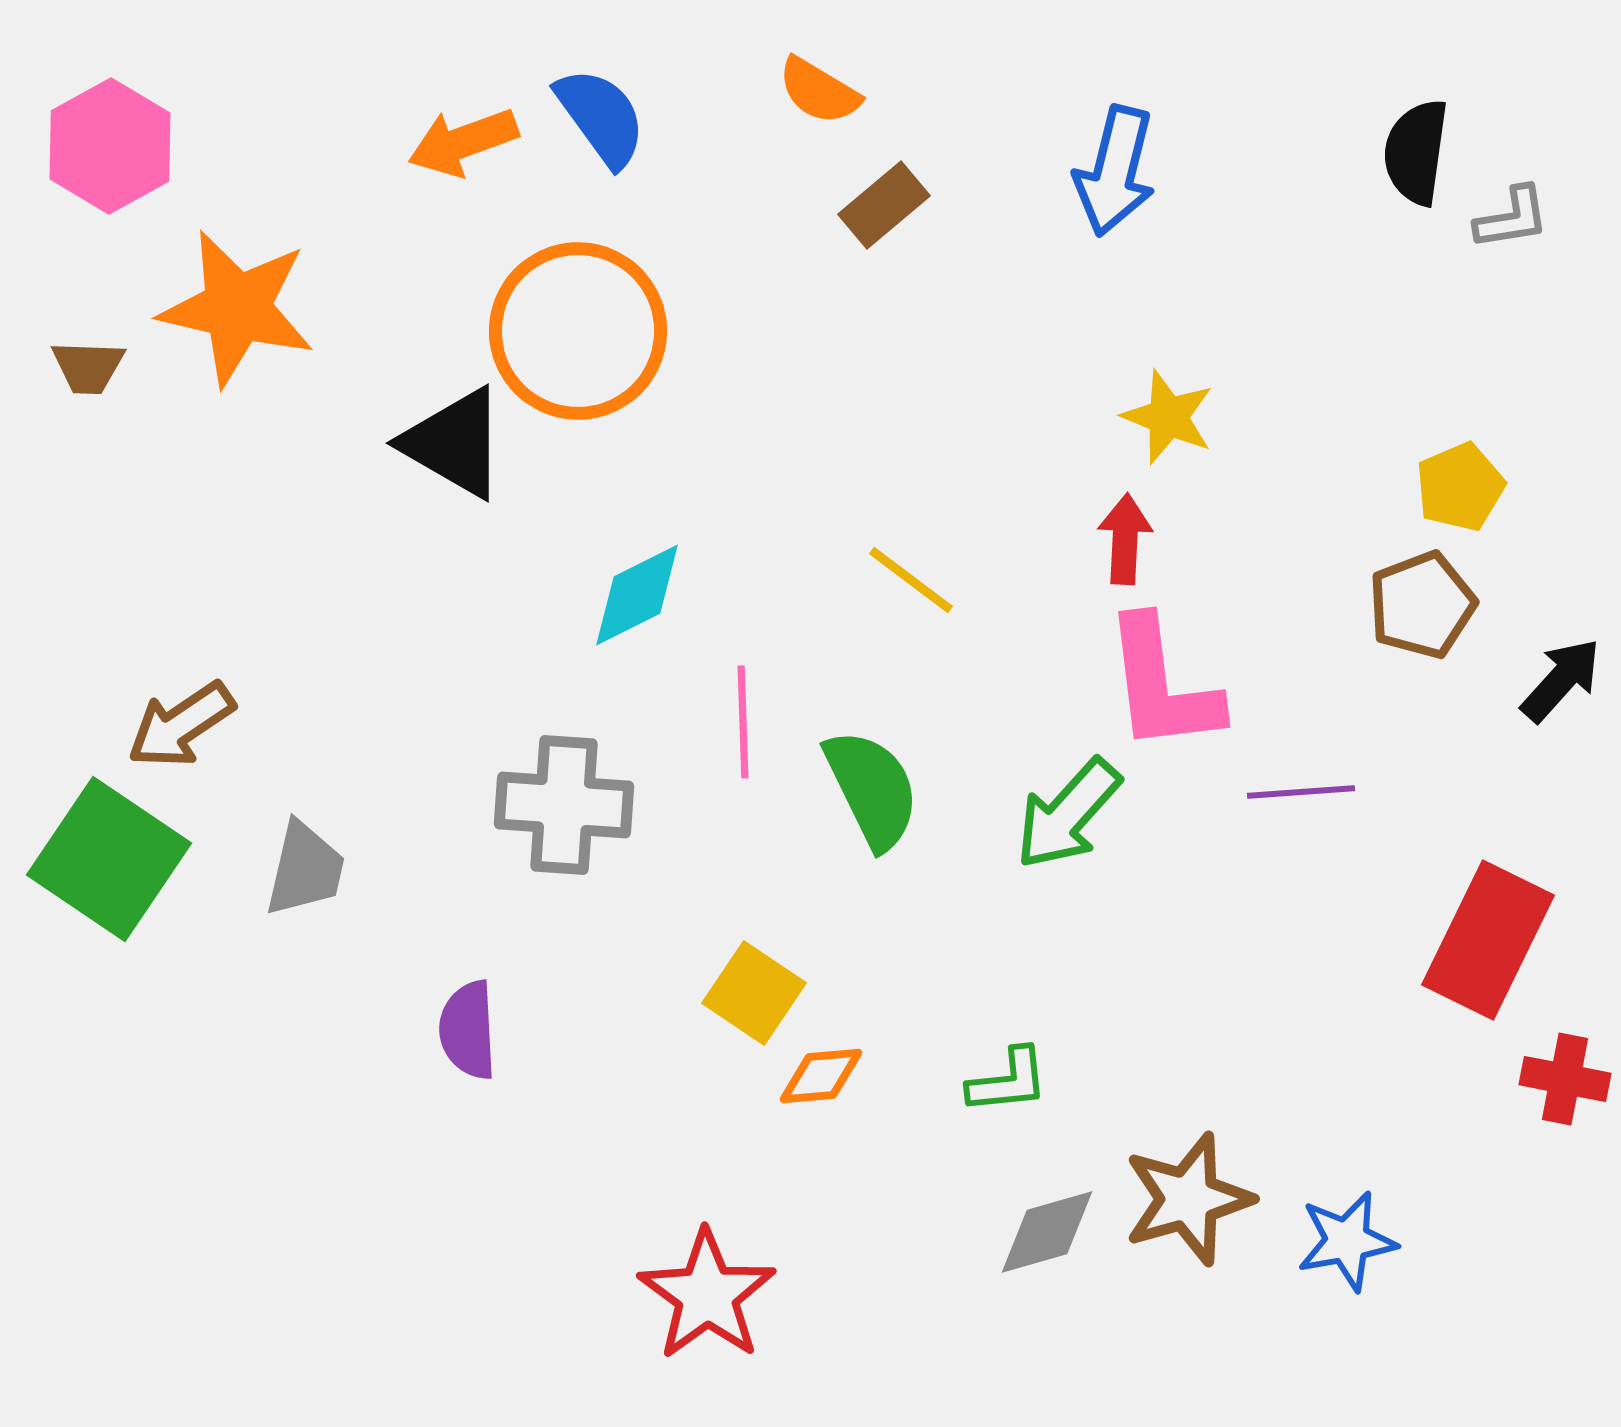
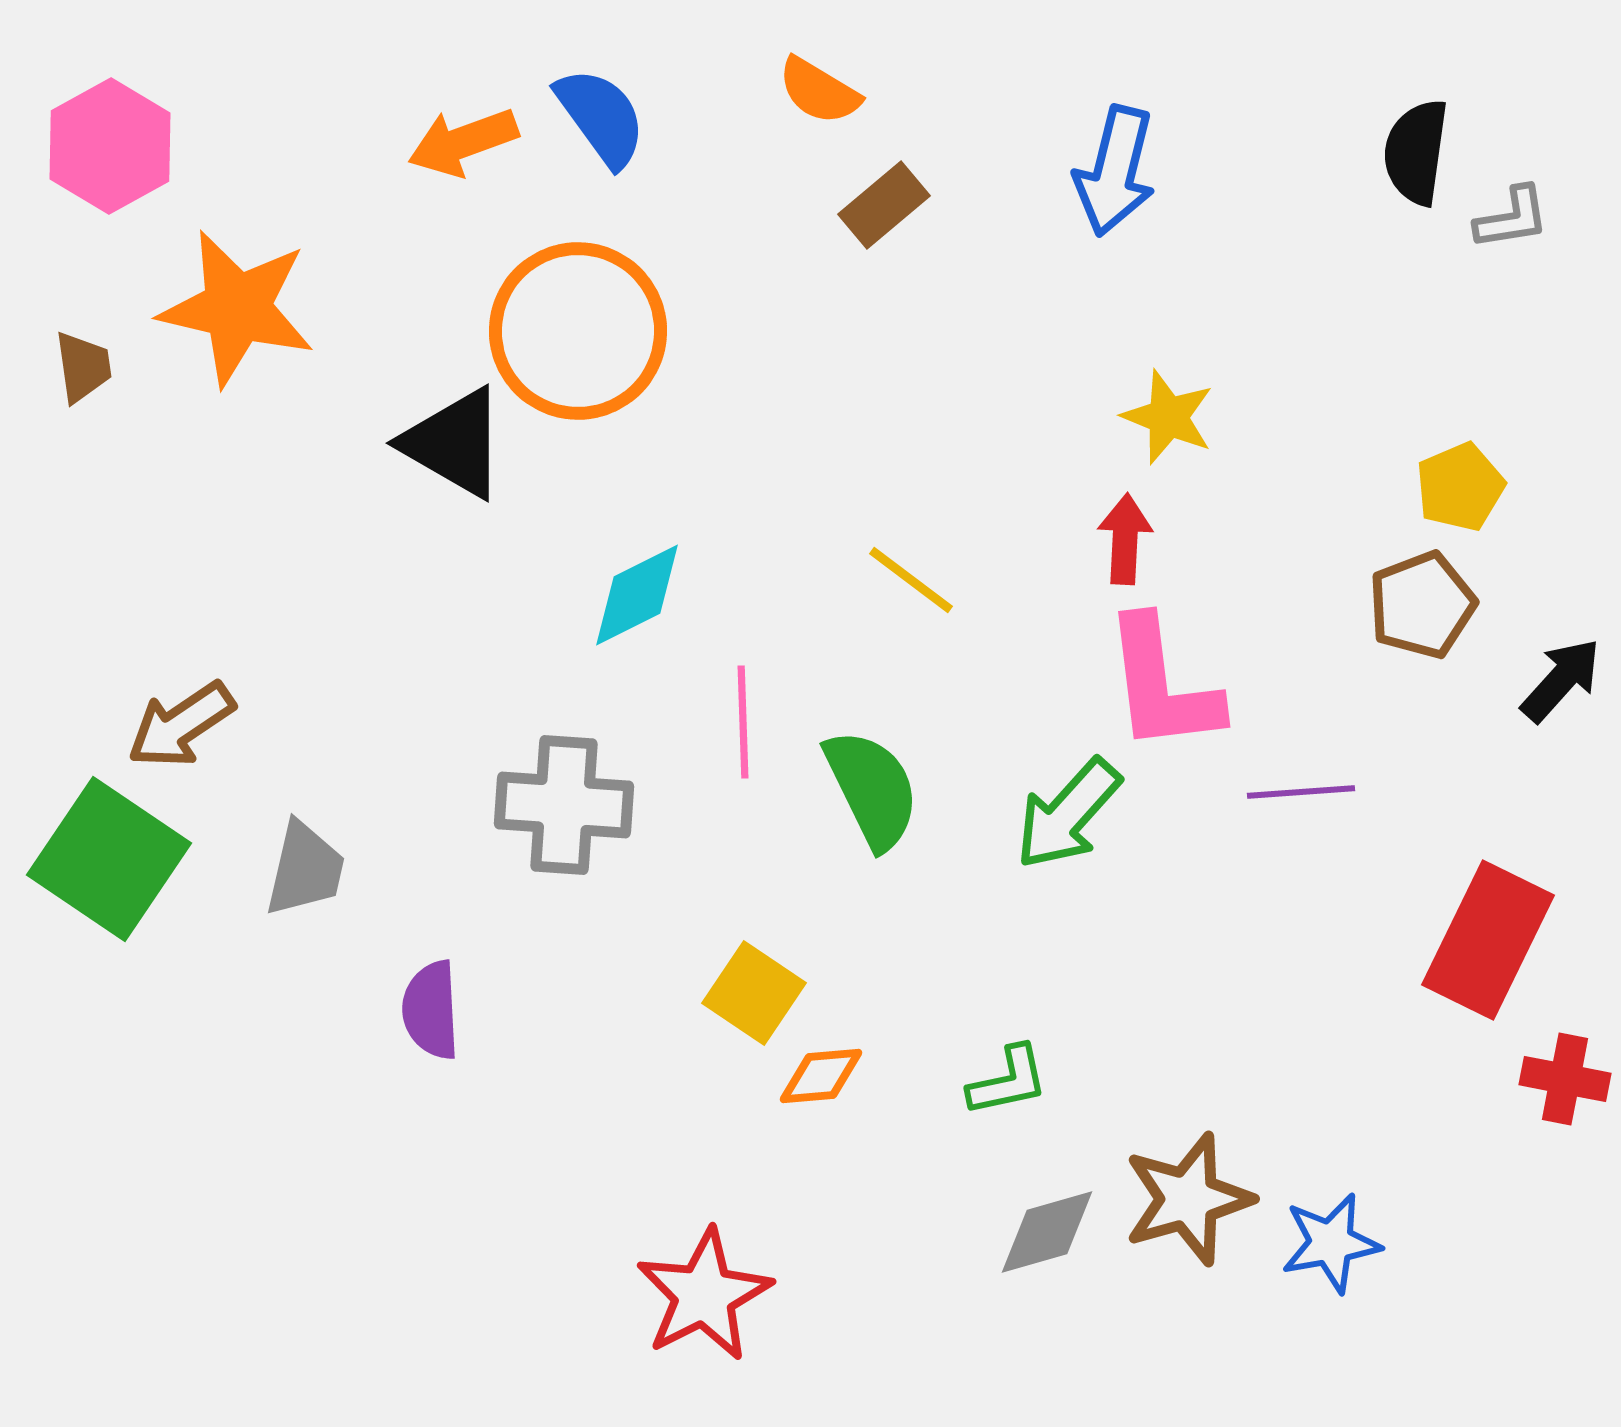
brown trapezoid: moved 5 px left; rotated 100 degrees counterclockwise
purple semicircle: moved 37 px left, 20 px up
green L-shape: rotated 6 degrees counterclockwise
blue star: moved 16 px left, 2 px down
red star: moved 3 px left; rotated 9 degrees clockwise
